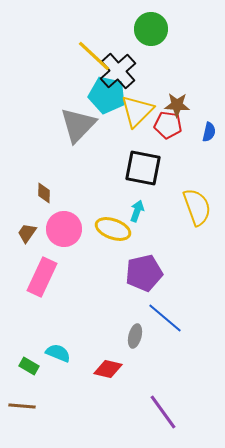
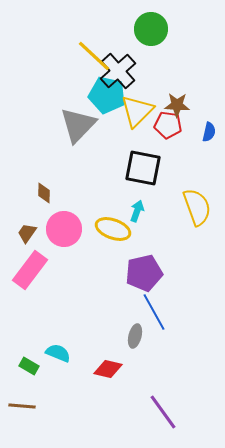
pink rectangle: moved 12 px left, 7 px up; rotated 12 degrees clockwise
blue line: moved 11 px left, 6 px up; rotated 21 degrees clockwise
